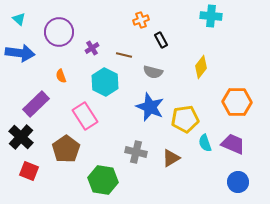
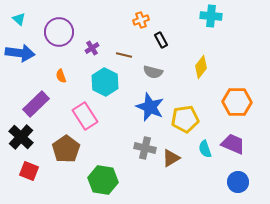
cyan semicircle: moved 6 px down
gray cross: moved 9 px right, 4 px up
